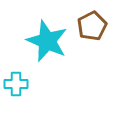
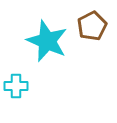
cyan cross: moved 2 px down
